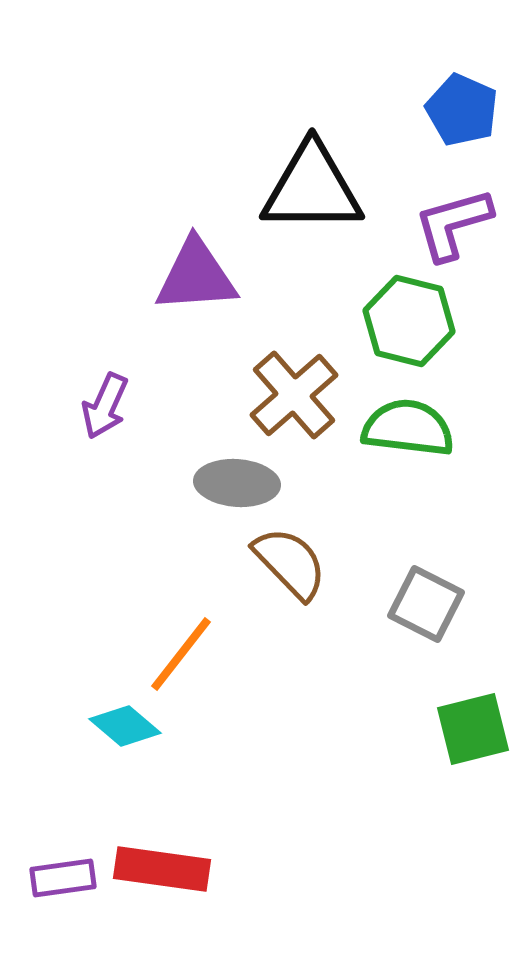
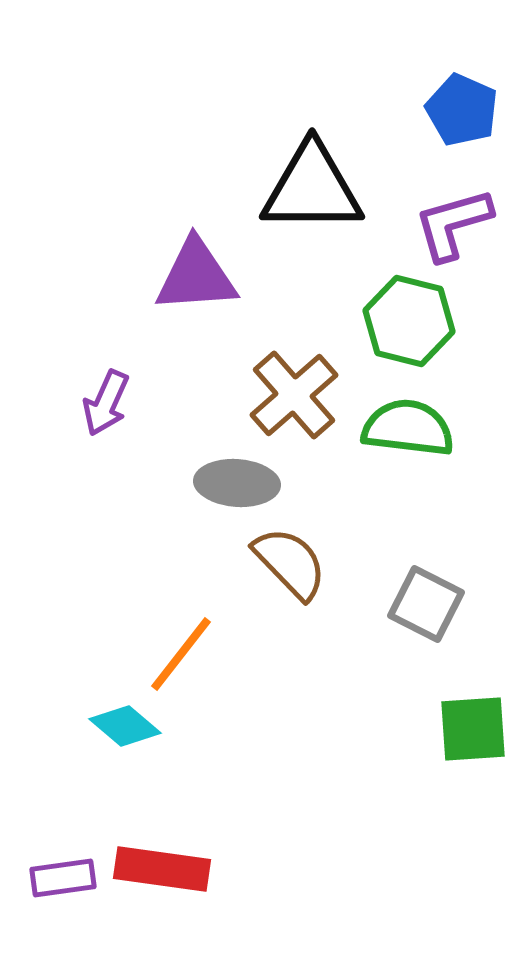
purple arrow: moved 1 px right, 3 px up
green square: rotated 10 degrees clockwise
